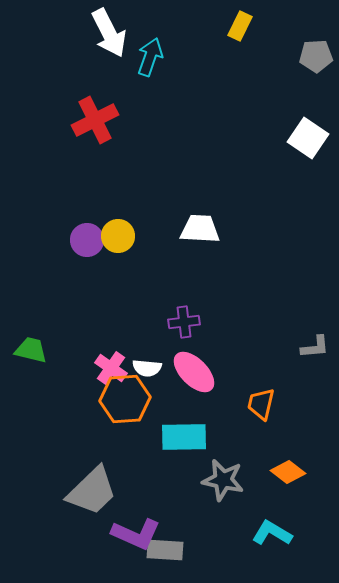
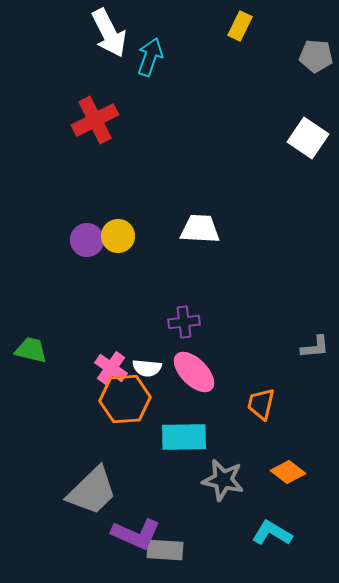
gray pentagon: rotated 8 degrees clockwise
